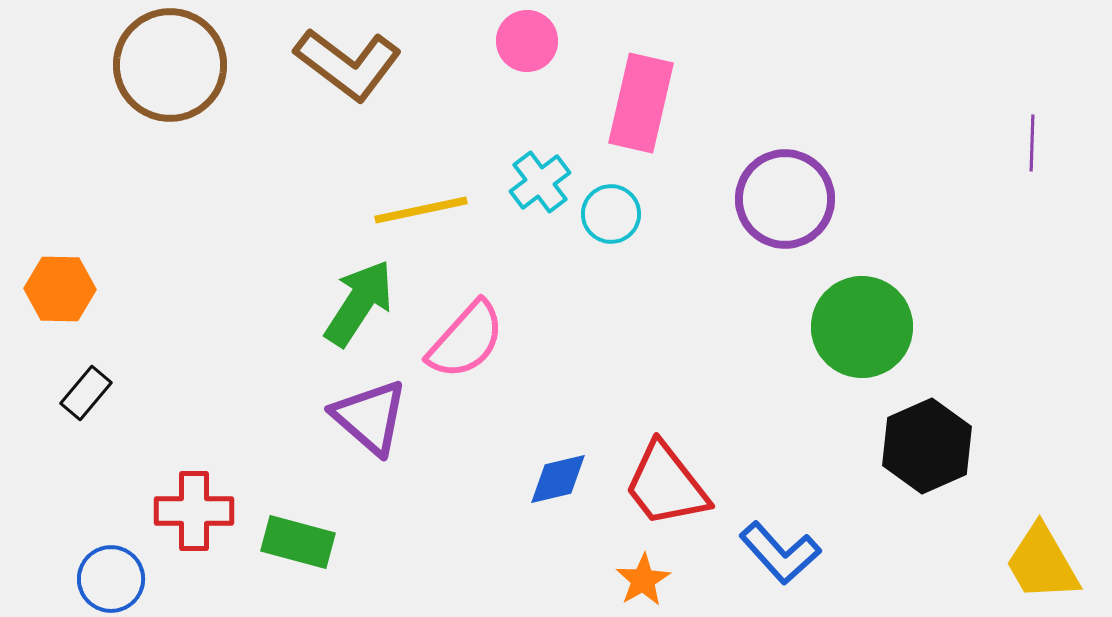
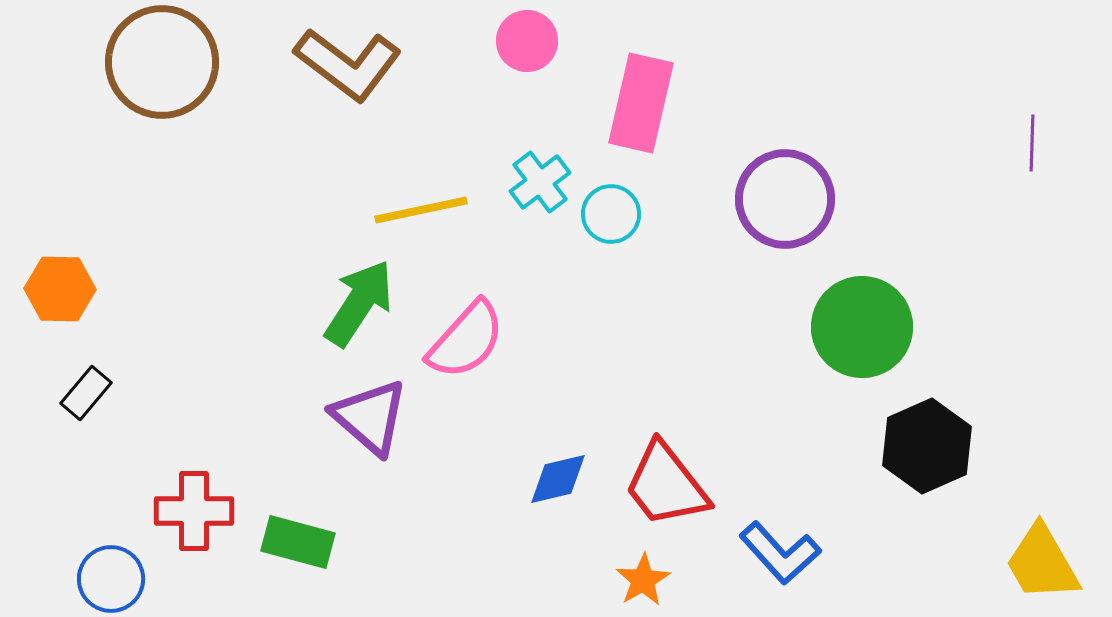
brown circle: moved 8 px left, 3 px up
